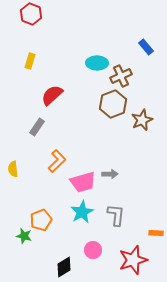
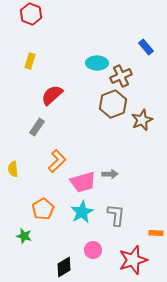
orange pentagon: moved 2 px right, 11 px up; rotated 10 degrees counterclockwise
